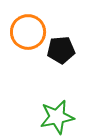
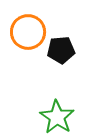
green star: rotated 28 degrees counterclockwise
